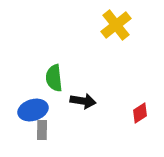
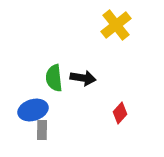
black arrow: moved 23 px up
red diamond: moved 20 px left; rotated 15 degrees counterclockwise
